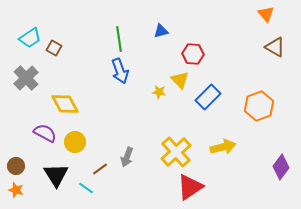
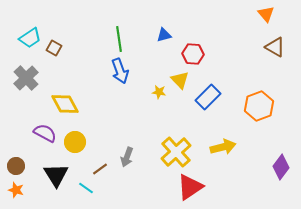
blue triangle: moved 3 px right, 4 px down
